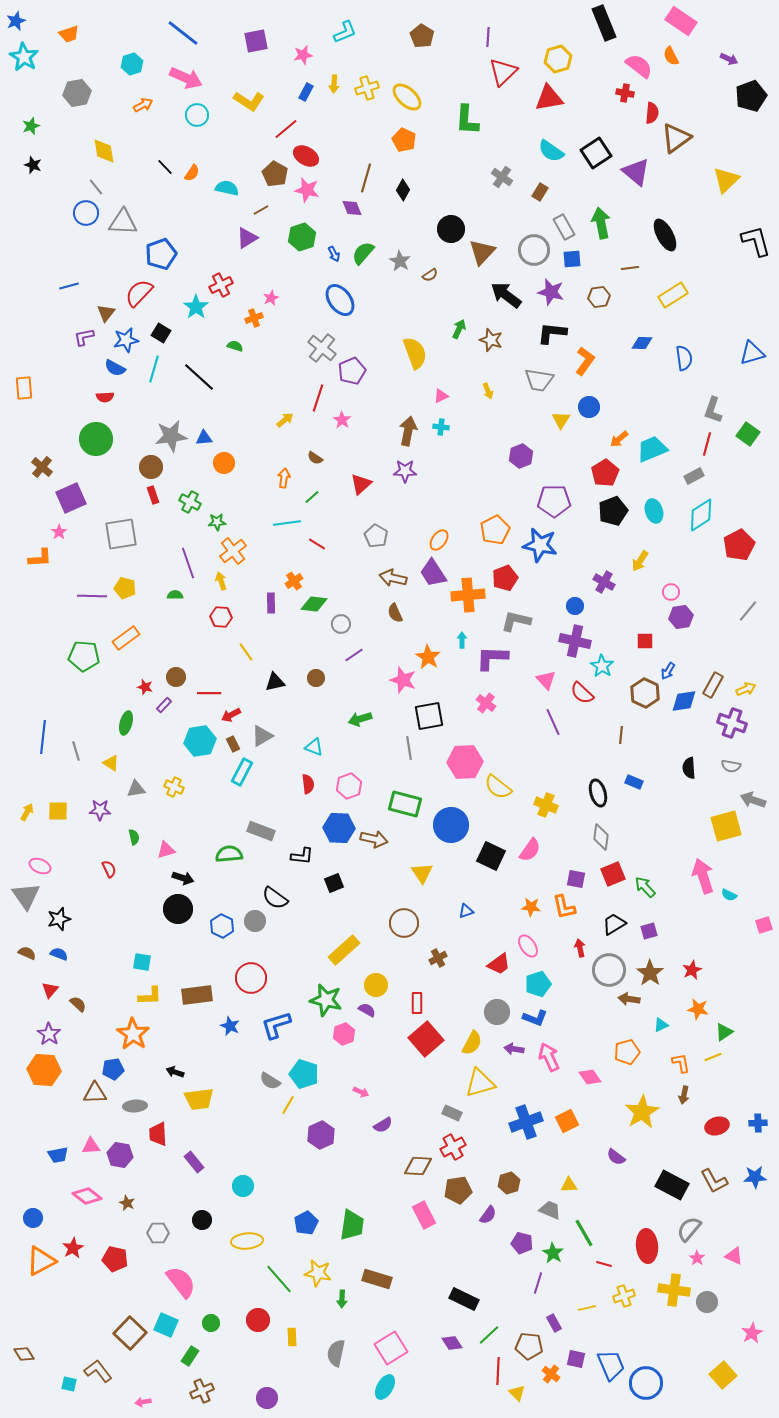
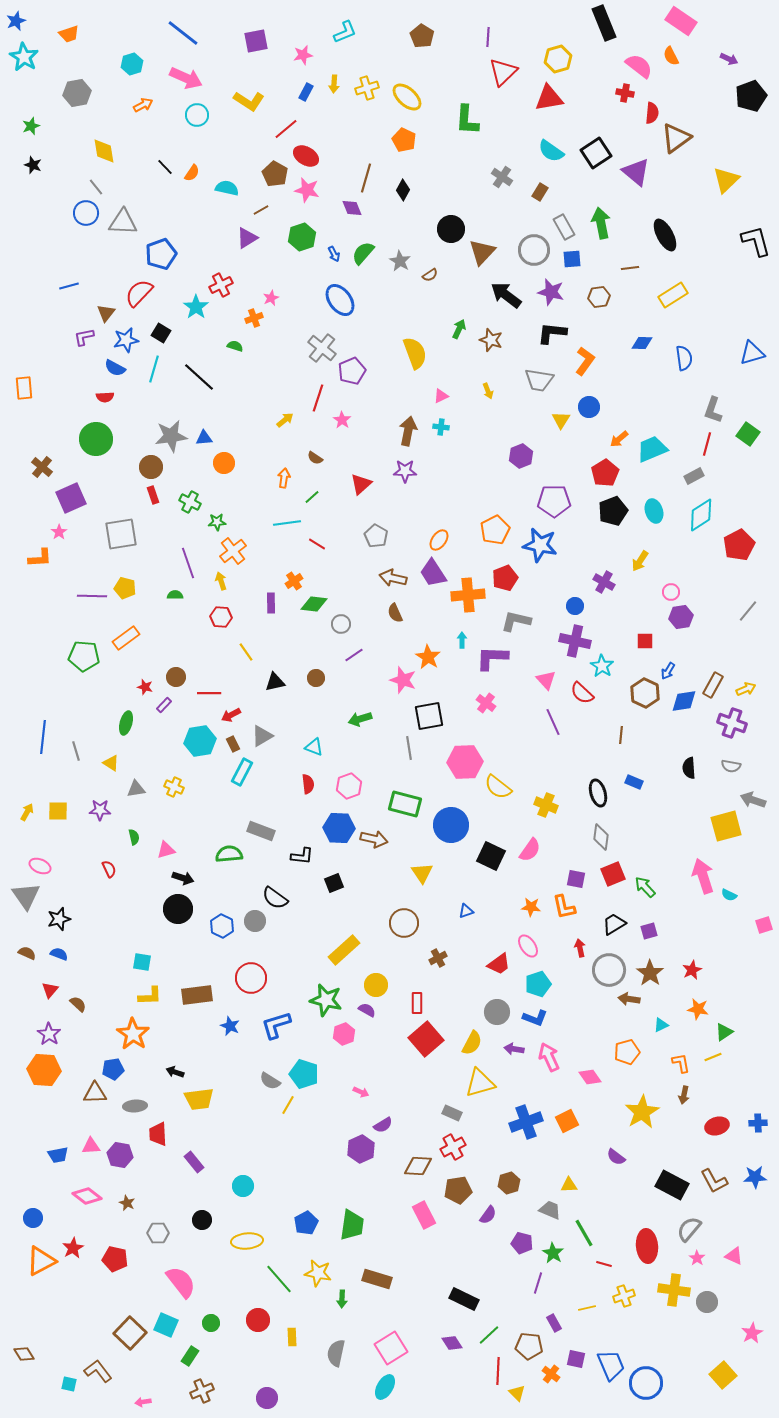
purple hexagon at (321, 1135): moved 40 px right, 14 px down
